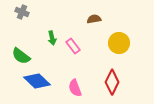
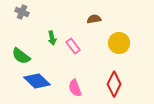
red diamond: moved 2 px right, 2 px down
